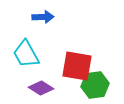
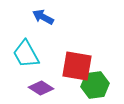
blue arrow: rotated 150 degrees counterclockwise
